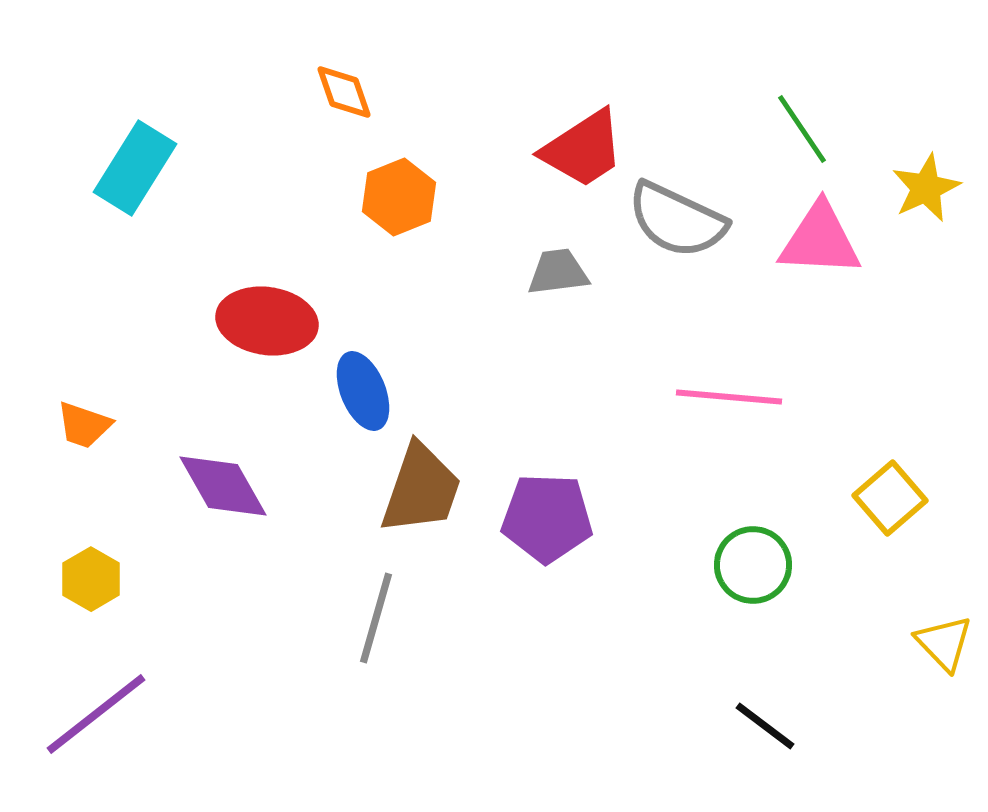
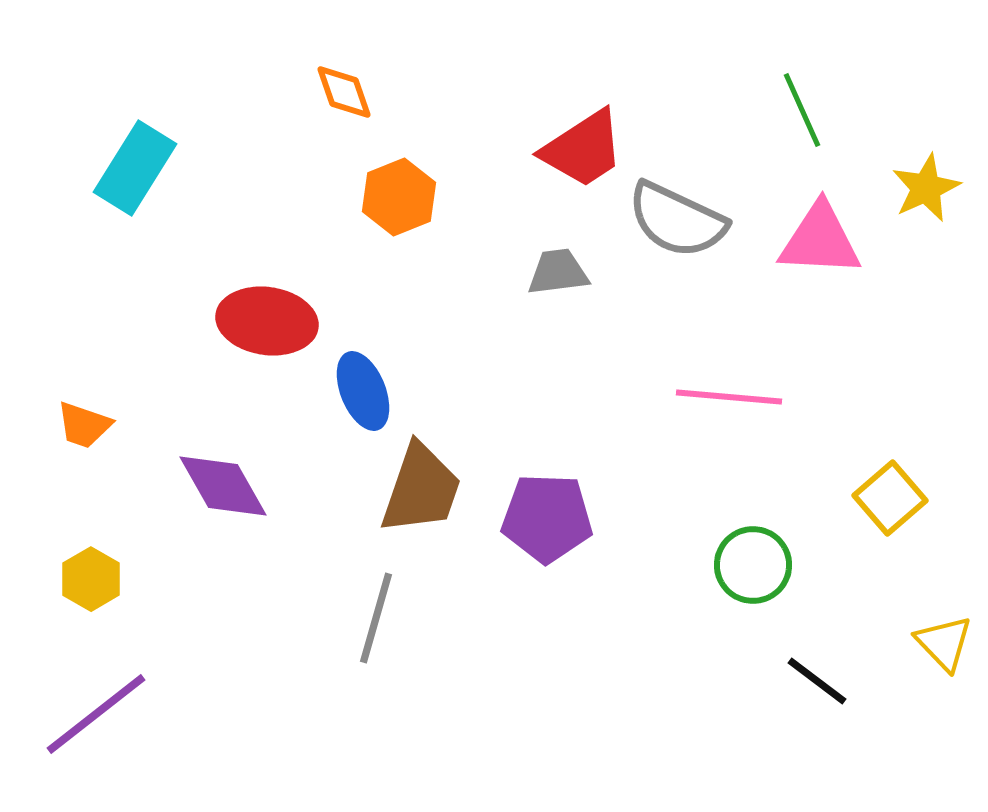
green line: moved 19 px up; rotated 10 degrees clockwise
black line: moved 52 px right, 45 px up
